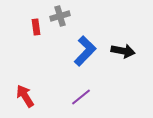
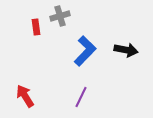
black arrow: moved 3 px right, 1 px up
purple line: rotated 25 degrees counterclockwise
